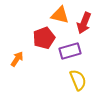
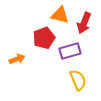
orange arrow: rotated 35 degrees clockwise
